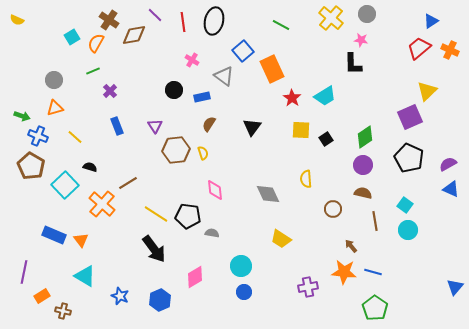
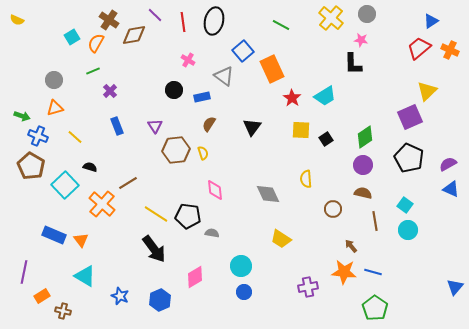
pink cross at (192, 60): moved 4 px left
